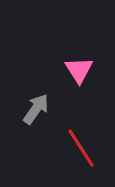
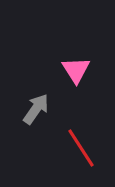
pink triangle: moved 3 px left
